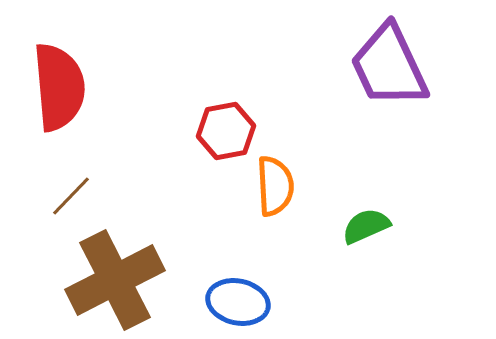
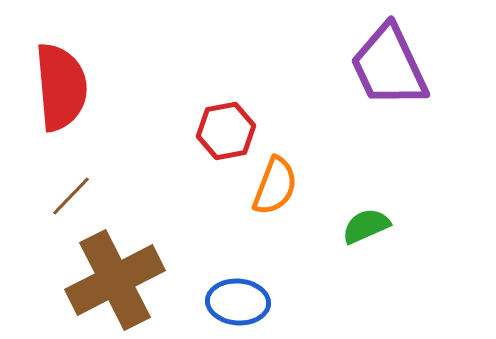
red semicircle: moved 2 px right
orange semicircle: rotated 24 degrees clockwise
blue ellipse: rotated 8 degrees counterclockwise
